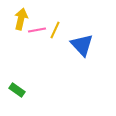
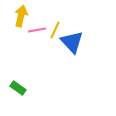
yellow arrow: moved 3 px up
blue triangle: moved 10 px left, 3 px up
green rectangle: moved 1 px right, 2 px up
